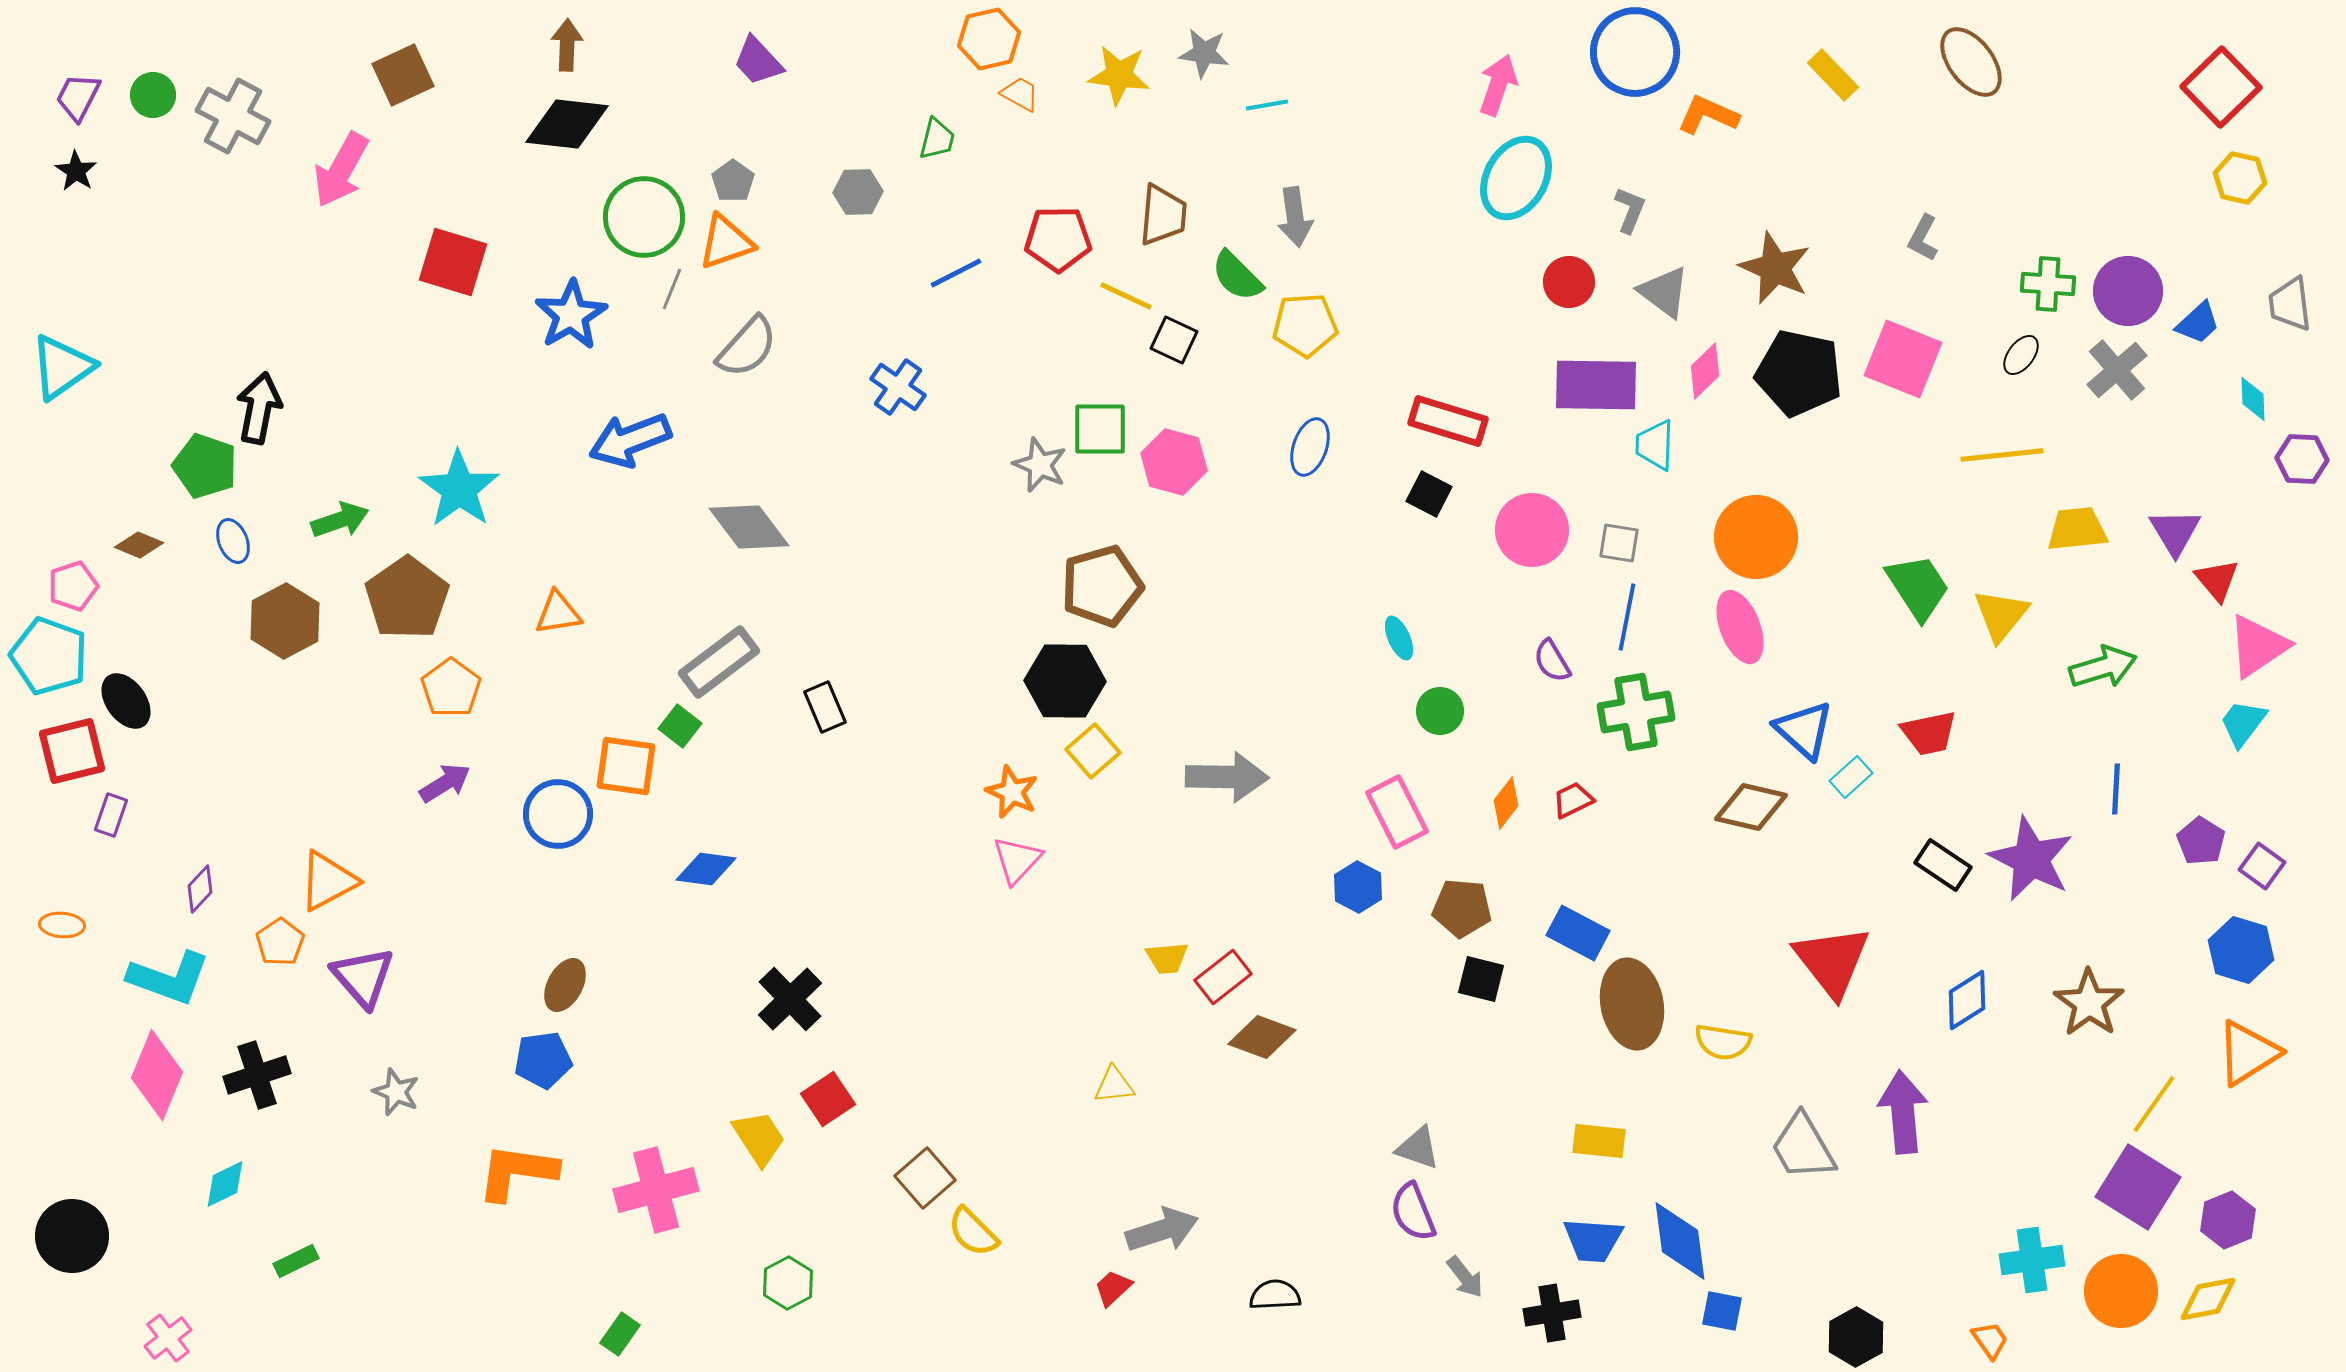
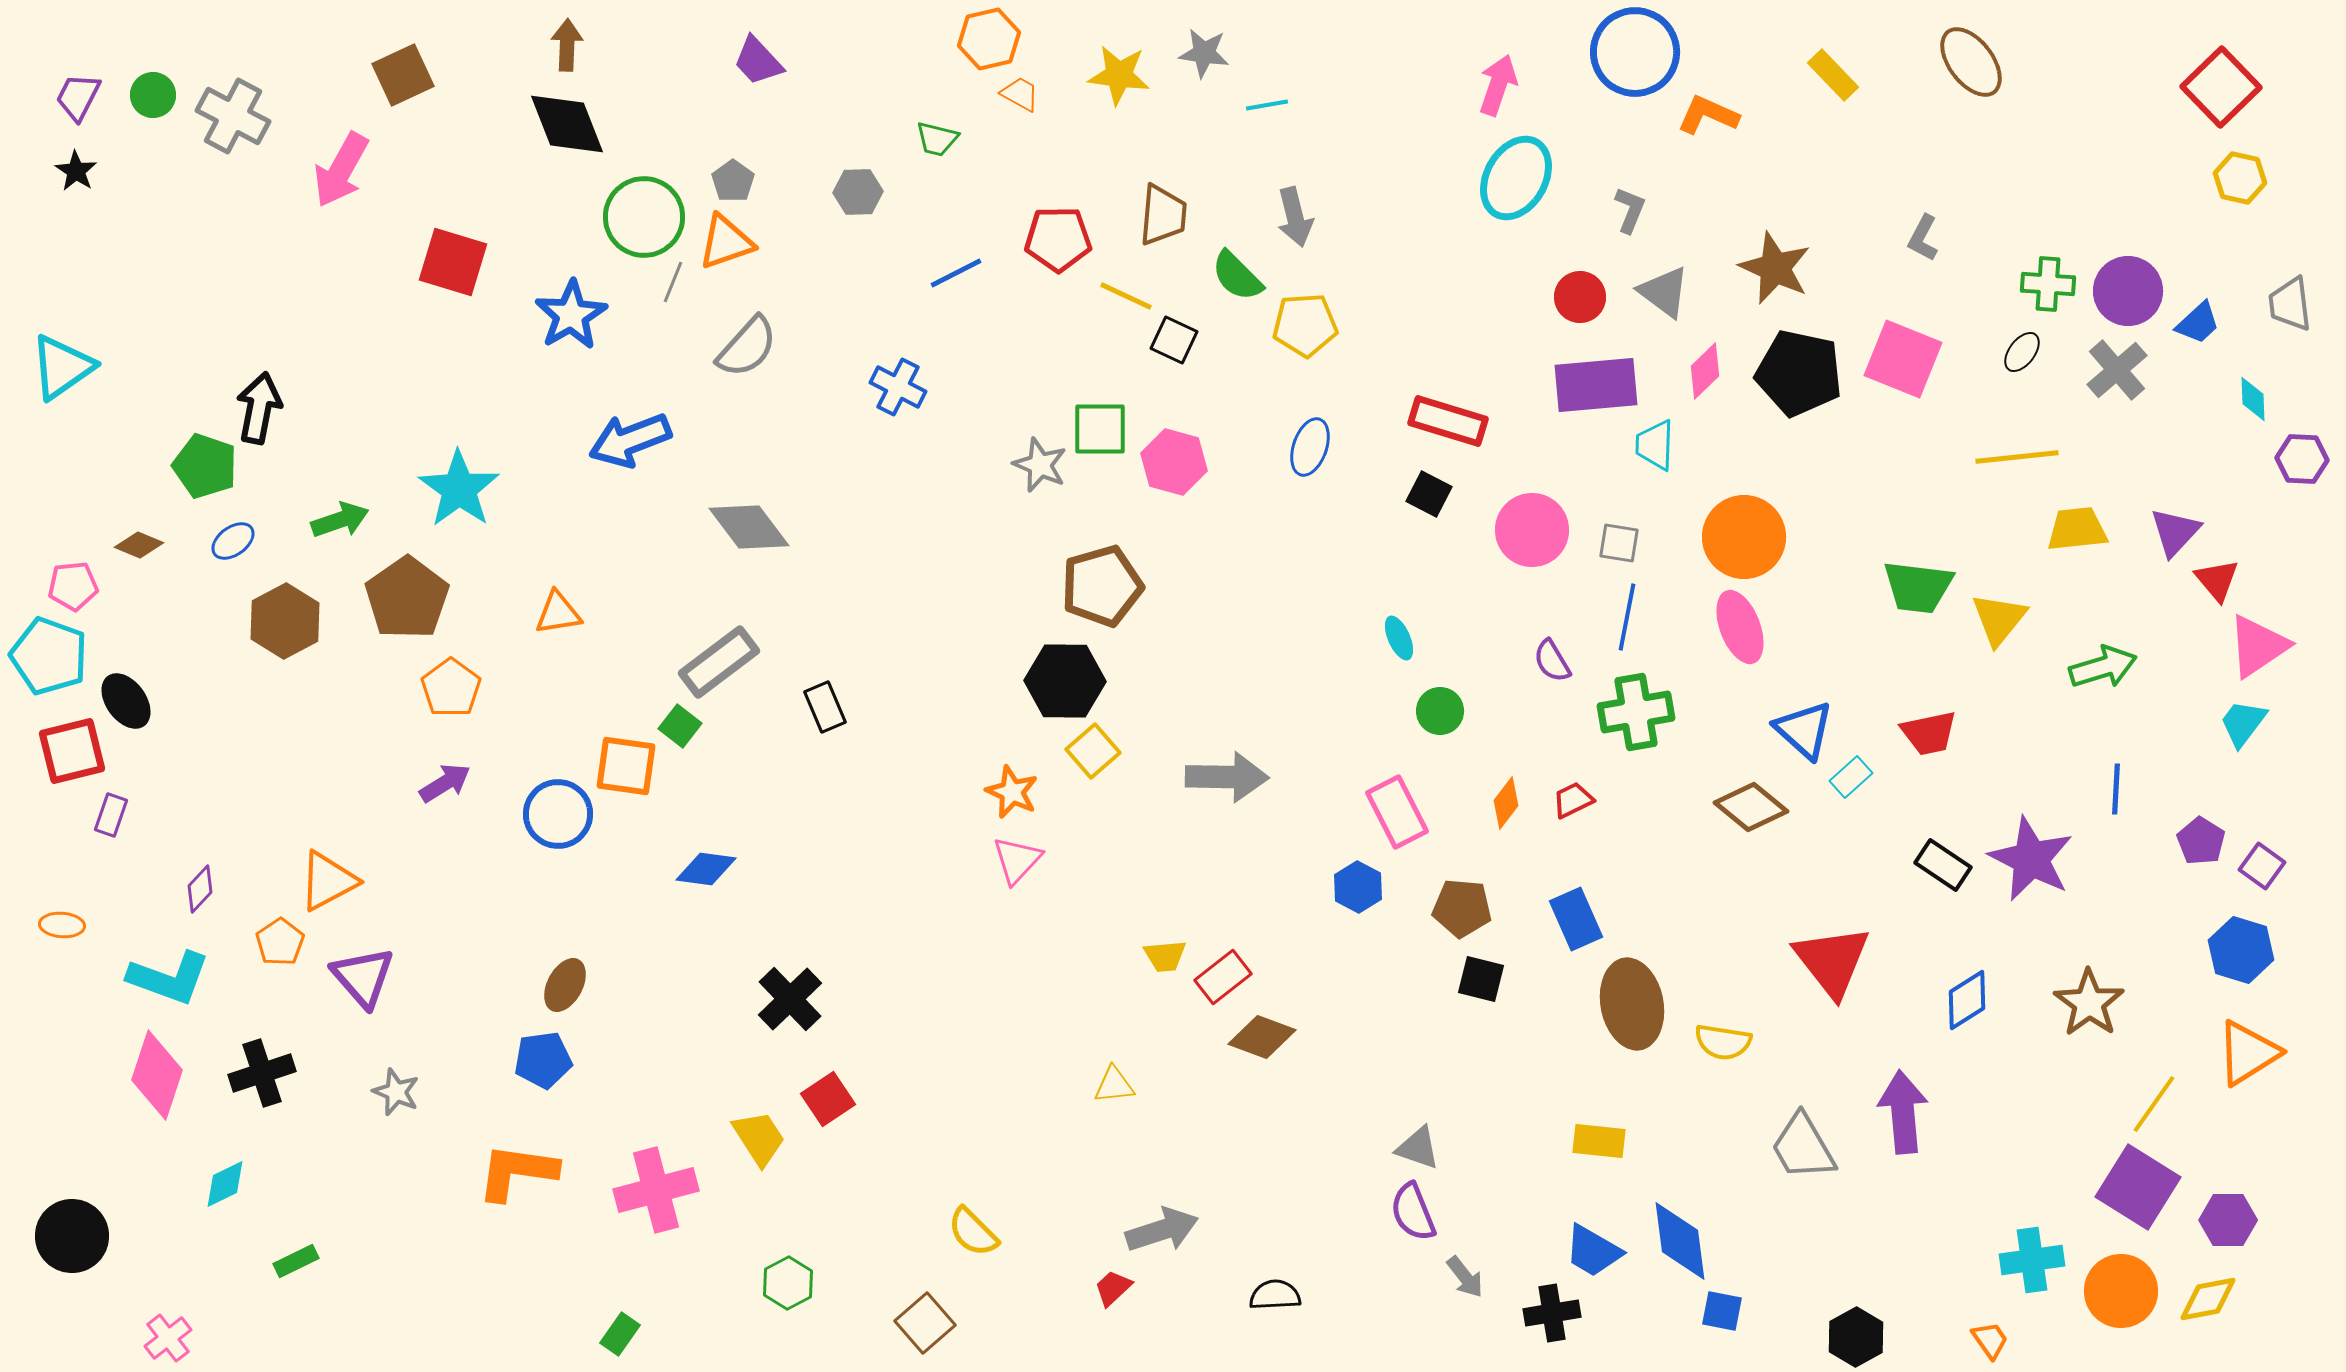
black diamond at (567, 124): rotated 62 degrees clockwise
green trapezoid at (937, 139): rotated 90 degrees clockwise
gray arrow at (1295, 217): rotated 6 degrees counterclockwise
red circle at (1569, 282): moved 11 px right, 15 px down
gray line at (672, 289): moved 1 px right, 7 px up
black ellipse at (2021, 355): moved 1 px right, 3 px up
purple rectangle at (1596, 385): rotated 6 degrees counterclockwise
blue cross at (898, 387): rotated 8 degrees counterclockwise
yellow line at (2002, 455): moved 15 px right, 2 px down
purple triangle at (2175, 532): rotated 14 degrees clockwise
orange circle at (1756, 537): moved 12 px left
blue ellipse at (233, 541): rotated 75 degrees clockwise
pink pentagon at (73, 586): rotated 12 degrees clockwise
green trapezoid at (1918, 587): rotated 130 degrees clockwise
yellow triangle at (2001, 615): moved 2 px left, 4 px down
brown diamond at (1751, 807): rotated 26 degrees clockwise
blue rectangle at (1578, 933): moved 2 px left, 14 px up; rotated 38 degrees clockwise
yellow trapezoid at (1167, 958): moved 2 px left, 2 px up
pink diamond at (157, 1075): rotated 4 degrees counterclockwise
black cross at (257, 1075): moved 5 px right, 2 px up
brown square at (925, 1178): moved 145 px down
purple hexagon at (2228, 1220): rotated 22 degrees clockwise
blue trapezoid at (1593, 1240): moved 11 px down; rotated 26 degrees clockwise
